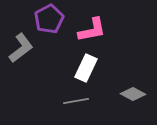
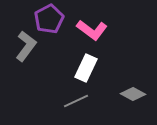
pink L-shape: rotated 48 degrees clockwise
gray L-shape: moved 5 px right, 2 px up; rotated 16 degrees counterclockwise
gray line: rotated 15 degrees counterclockwise
